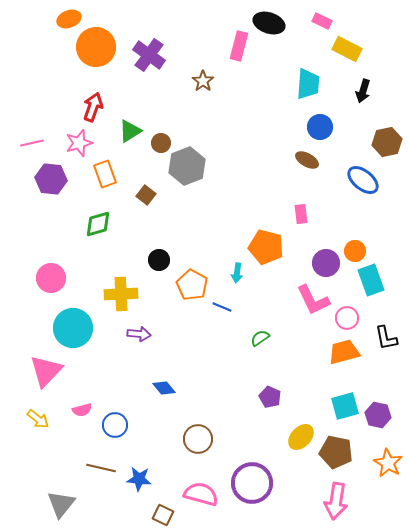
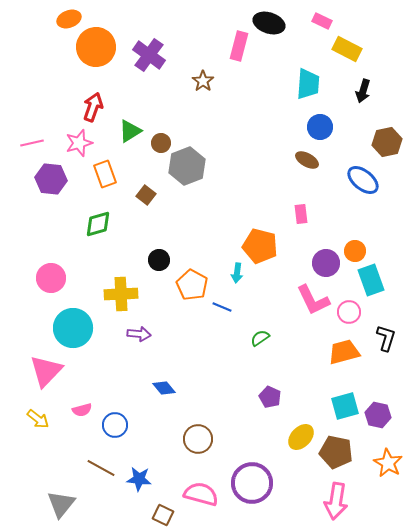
orange pentagon at (266, 247): moved 6 px left, 1 px up
pink circle at (347, 318): moved 2 px right, 6 px up
black L-shape at (386, 338): rotated 152 degrees counterclockwise
brown line at (101, 468): rotated 16 degrees clockwise
